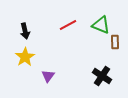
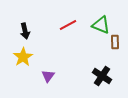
yellow star: moved 2 px left
